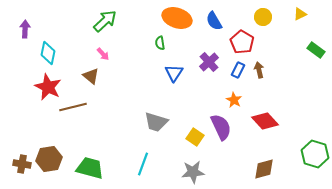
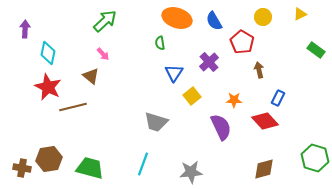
blue rectangle: moved 40 px right, 28 px down
orange star: rotated 28 degrees counterclockwise
yellow square: moved 3 px left, 41 px up; rotated 18 degrees clockwise
green hexagon: moved 4 px down
brown cross: moved 4 px down
gray star: moved 2 px left
